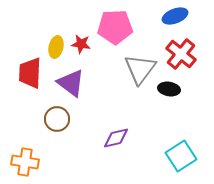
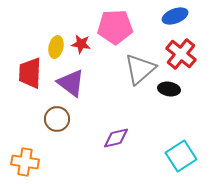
gray triangle: rotated 12 degrees clockwise
